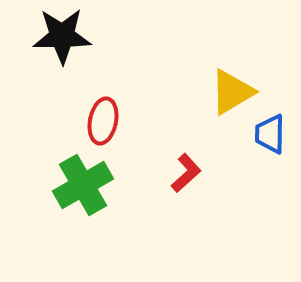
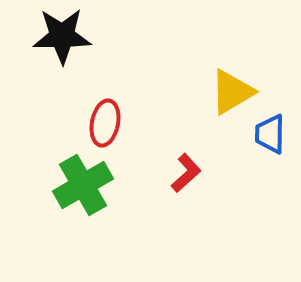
red ellipse: moved 2 px right, 2 px down
